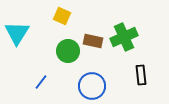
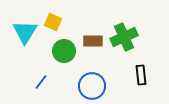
yellow square: moved 9 px left, 6 px down
cyan triangle: moved 8 px right, 1 px up
brown rectangle: rotated 12 degrees counterclockwise
green circle: moved 4 px left
